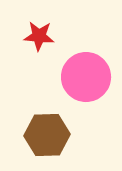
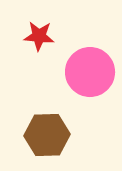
pink circle: moved 4 px right, 5 px up
